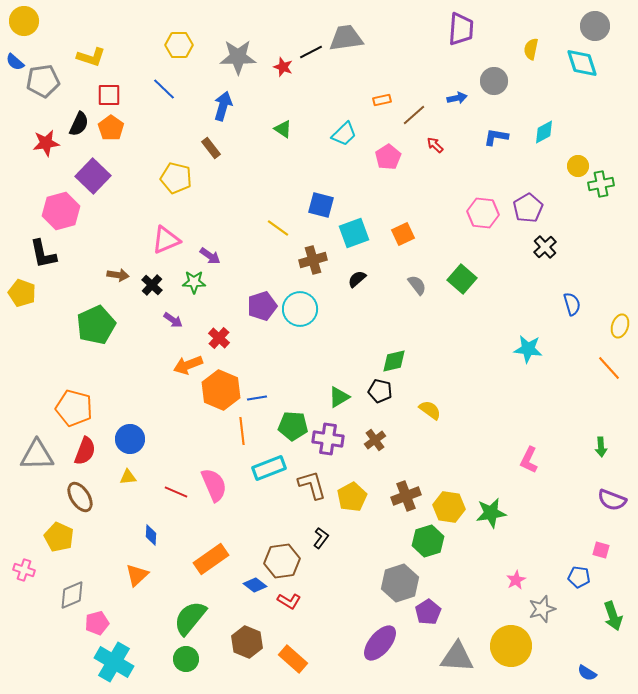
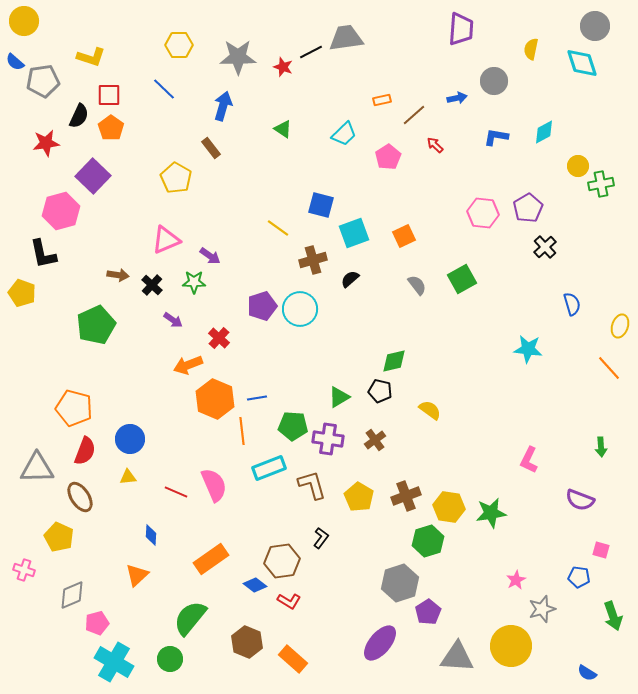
black semicircle at (79, 124): moved 8 px up
yellow pentagon at (176, 178): rotated 16 degrees clockwise
orange square at (403, 234): moved 1 px right, 2 px down
black semicircle at (357, 279): moved 7 px left
green square at (462, 279): rotated 20 degrees clockwise
orange hexagon at (221, 390): moved 6 px left, 9 px down
gray triangle at (37, 455): moved 13 px down
yellow pentagon at (352, 497): moved 7 px right; rotated 12 degrees counterclockwise
purple semicircle at (612, 500): moved 32 px left
green circle at (186, 659): moved 16 px left
